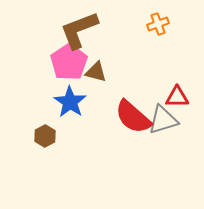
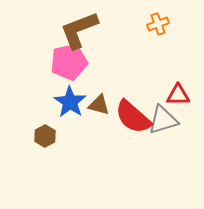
pink pentagon: rotated 21 degrees clockwise
brown triangle: moved 3 px right, 33 px down
red triangle: moved 1 px right, 2 px up
